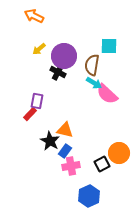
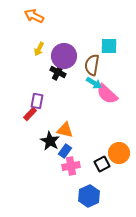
yellow arrow: rotated 24 degrees counterclockwise
